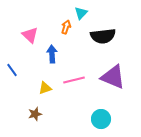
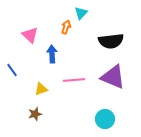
black semicircle: moved 8 px right, 5 px down
pink line: rotated 10 degrees clockwise
yellow triangle: moved 4 px left, 1 px down
cyan circle: moved 4 px right
